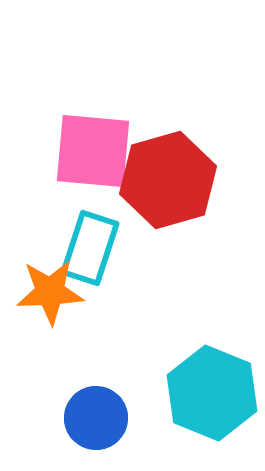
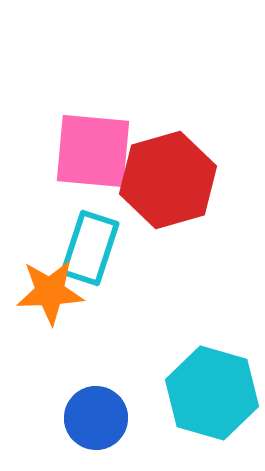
cyan hexagon: rotated 6 degrees counterclockwise
